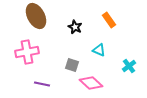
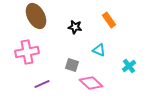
black star: rotated 16 degrees counterclockwise
purple line: rotated 35 degrees counterclockwise
